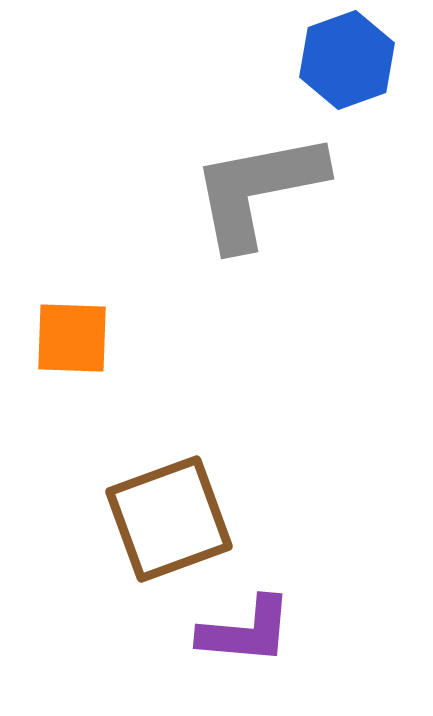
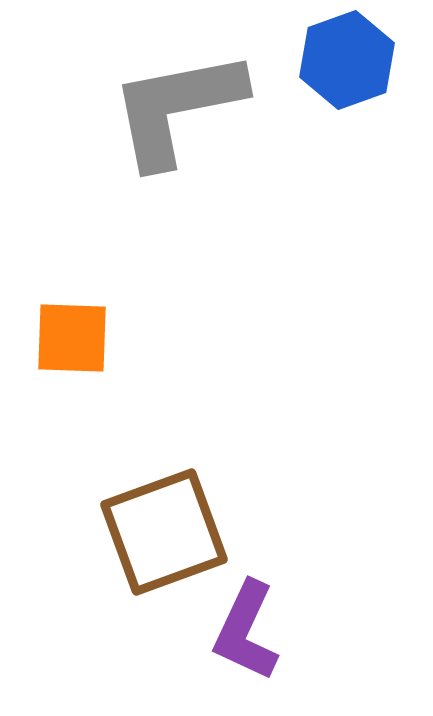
gray L-shape: moved 81 px left, 82 px up
brown square: moved 5 px left, 13 px down
purple L-shape: rotated 110 degrees clockwise
